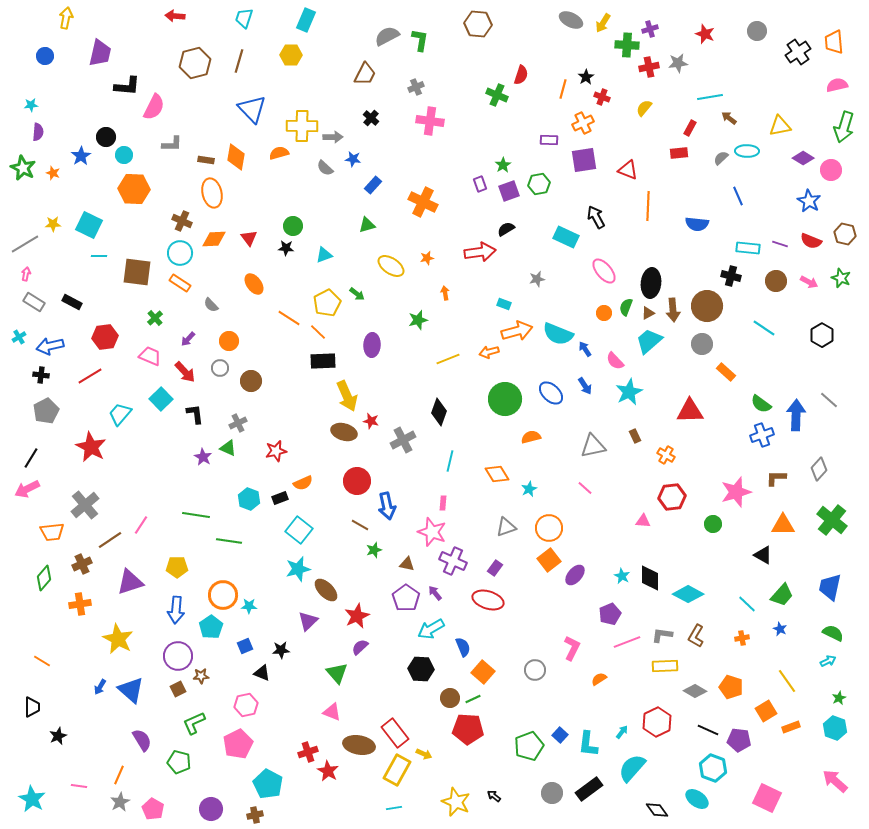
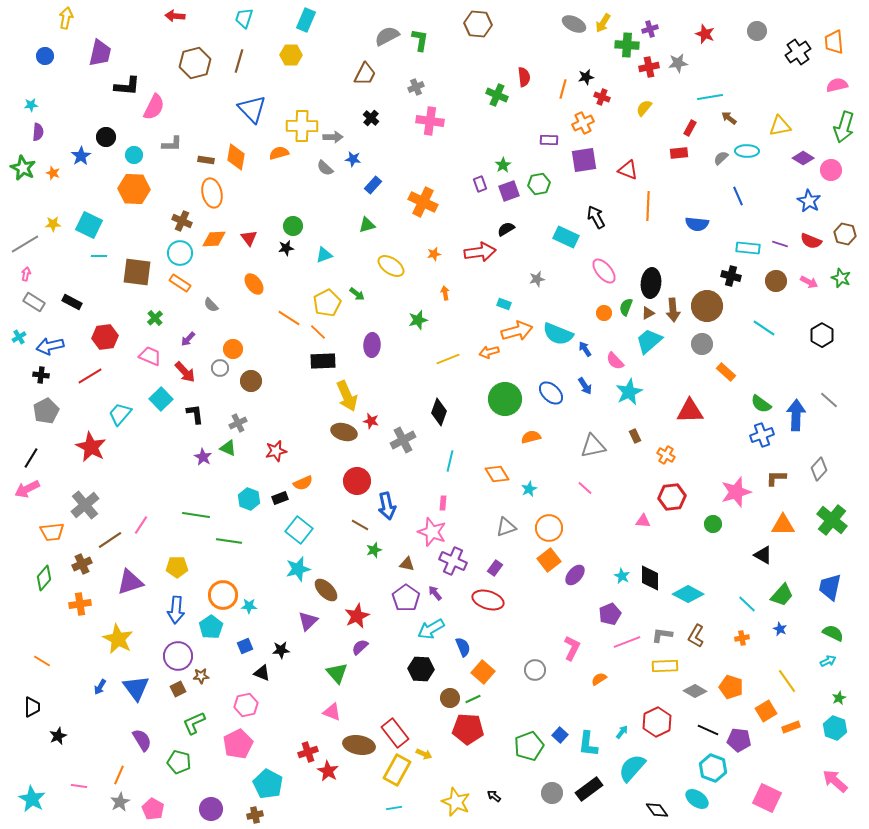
gray ellipse at (571, 20): moved 3 px right, 4 px down
red semicircle at (521, 75): moved 3 px right, 2 px down; rotated 24 degrees counterclockwise
black star at (586, 77): rotated 21 degrees clockwise
cyan circle at (124, 155): moved 10 px right
black star at (286, 248): rotated 14 degrees counterclockwise
orange star at (427, 258): moved 7 px right, 4 px up
orange circle at (229, 341): moved 4 px right, 8 px down
blue triangle at (131, 690): moved 5 px right, 2 px up; rotated 12 degrees clockwise
